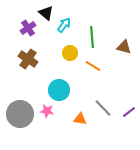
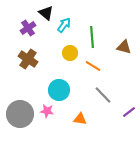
gray line: moved 13 px up
